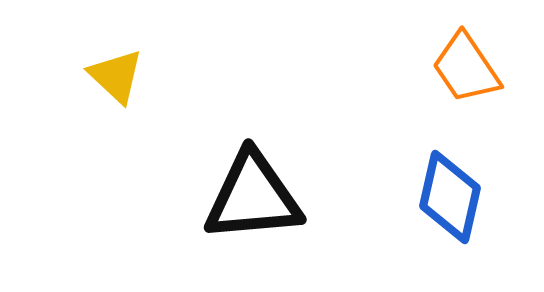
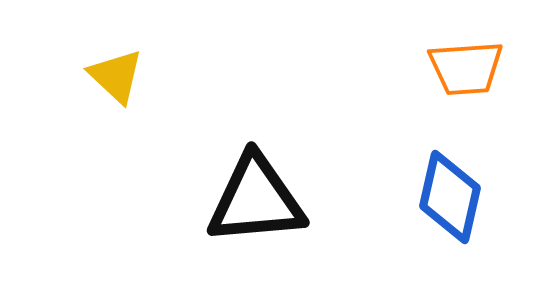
orange trapezoid: rotated 60 degrees counterclockwise
black triangle: moved 3 px right, 3 px down
